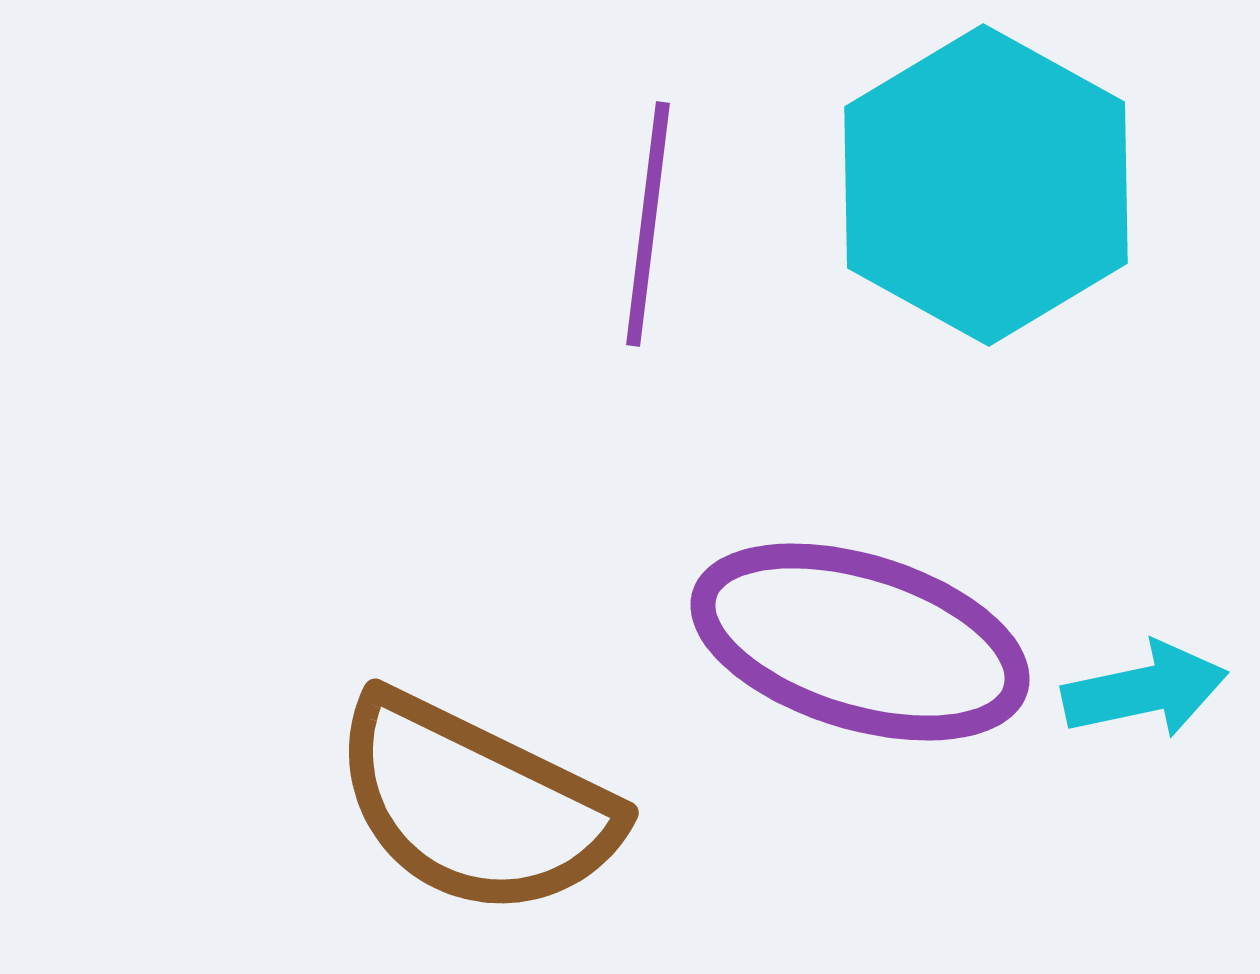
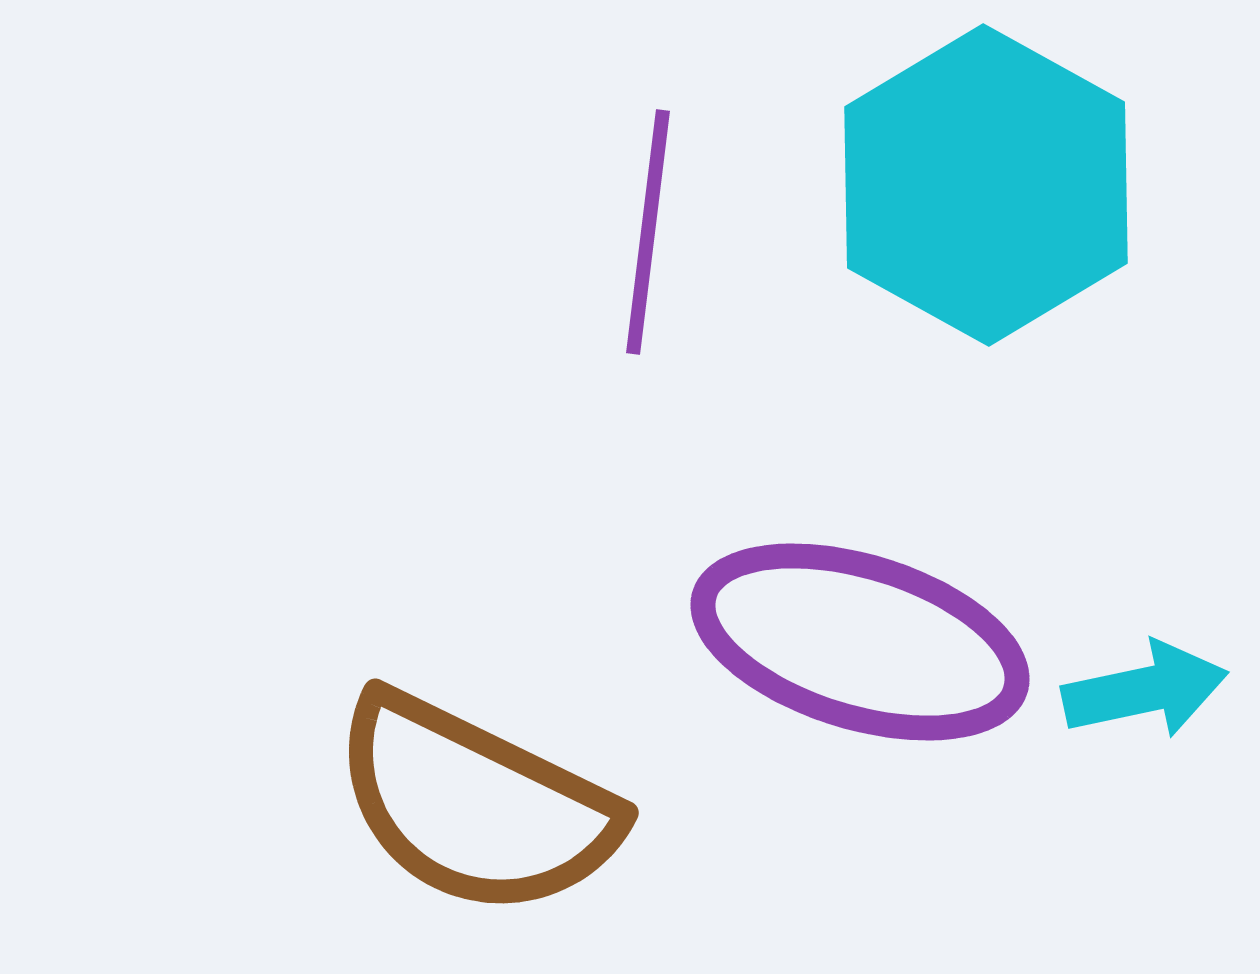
purple line: moved 8 px down
